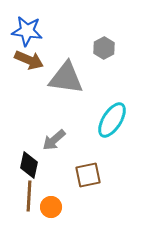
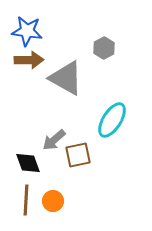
brown arrow: rotated 24 degrees counterclockwise
gray triangle: rotated 21 degrees clockwise
black diamond: moved 1 px left, 2 px up; rotated 32 degrees counterclockwise
brown square: moved 10 px left, 20 px up
brown line: moved 3 px left, 4 px down
orange circle: moved 2 px right, 6 px up
